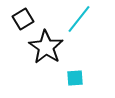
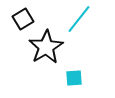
black star: rotated 8 degrees clockwise
cyan square: moved 1 px left
